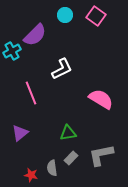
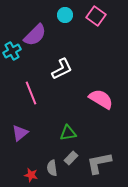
gray L-shape: moved 2 px left, 8 px down
